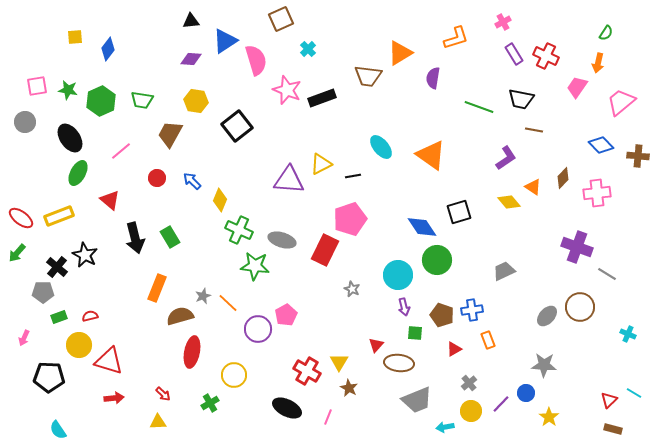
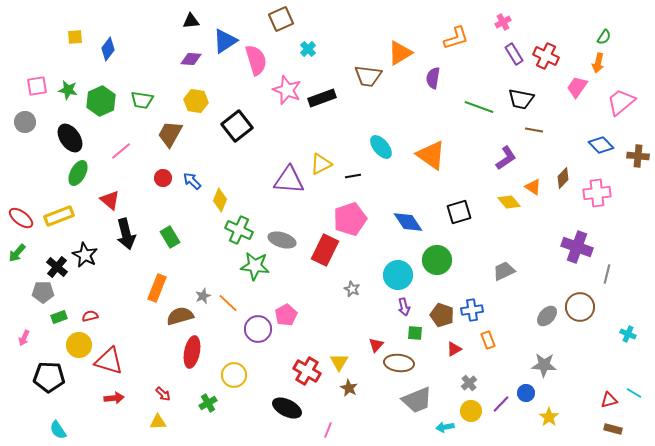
green semicircle at (606, 33): moved 2 px left, 4 px down
red circle at (157, 178): moved 6 px right
blue diamond at (422, 227): moved 14 px left, 5 px up
black arrow at (135, 238): moved 9 px left, 4 px up
gray line at (607, 274): rotated 72 degrees clockwise
red triangle at (609, 400): rotated 30 degrees clockwise
green cross at (210, 403): moved 2 px left
pink line at (328, 417): moved 13 px down
